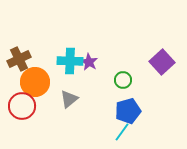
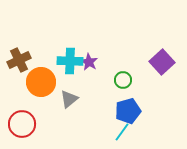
brown cross: moved 1 px down
orange circle: moved 6 px right
red circle: moved 18 px down
